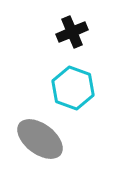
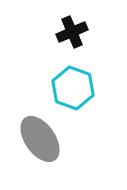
gray ellipse: rotated 18 degrees clockwise
